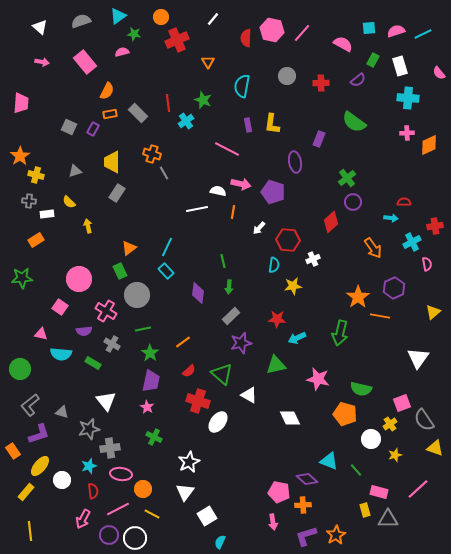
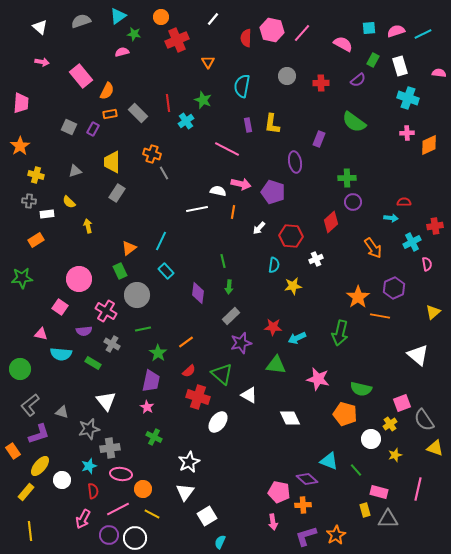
pink rectangle at (85, 62): moved 4 px left, 14 px down
pink semicircle at (439, 73): rotated 136 degrees clockwise
cyan cross at (408, 98): rotated 15 degrees clockwise
orange star at (20, 156): moved 10 px up
green cross at (347, 178): rotated 36 degrees clockwise
red hexagon at (288, 240): moved 3 px right, 4 px up
cyan line at (167, 247): moved 6 px left, 6 px up
white cross at (313, 259): moved 3 px right
red star at (277, 319): moved 4 px left, 8 px down
orange line at (183, 342): moved 3 px right
green star at (150, 353): moved 8 px right
white triangle at (418, 358): moved 3 px up; rotated 25 degrees counterclockwise
green triangle at (276, 365): rotated 20 degrees clockwise
red cross at (198, 401): moved 4 px up
pink line at (418, 489): rotated 35 degrees counterclockwise
